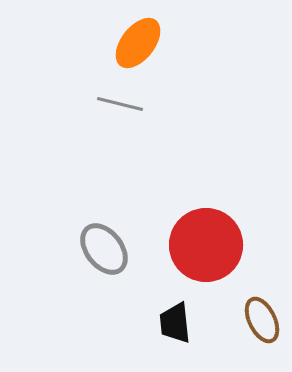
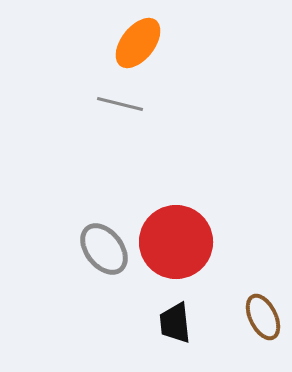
red circle: moved 30 px left, 3 px up
brown ellipse: moved 1 px right, 3 px up
